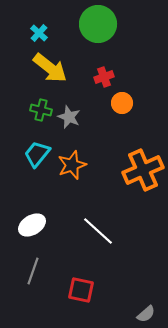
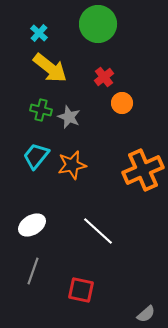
red cross: rotated 18 degrees counterclockwise
cyan trapezoid: moved 1 px left, 2 px down
orange star: rotated 8 degrees clockwise
